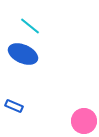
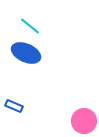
blue ellipse: moved 3 px right, 1 px up
